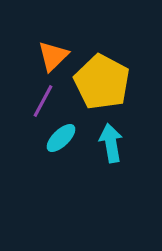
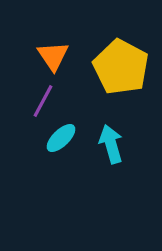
orange triangle: rotated 20 degrees counterclockwise
yellow pentagon: moved 19 px right, 15 px up
cyan arrow: moved 1 px down; rotated 6 degrees counterclockwise
